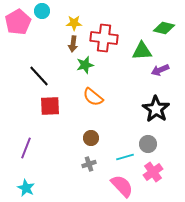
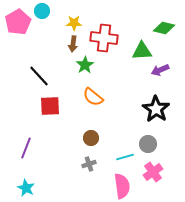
green star: rotated 18 degrees counterclockwise
pink semicircle: rotated 35 degrees clockwise
